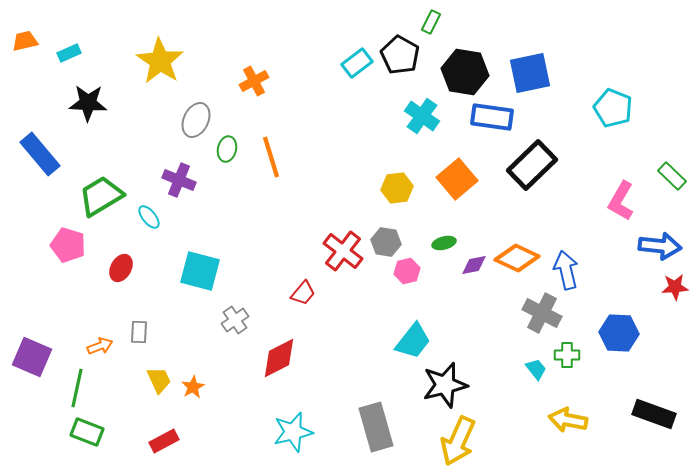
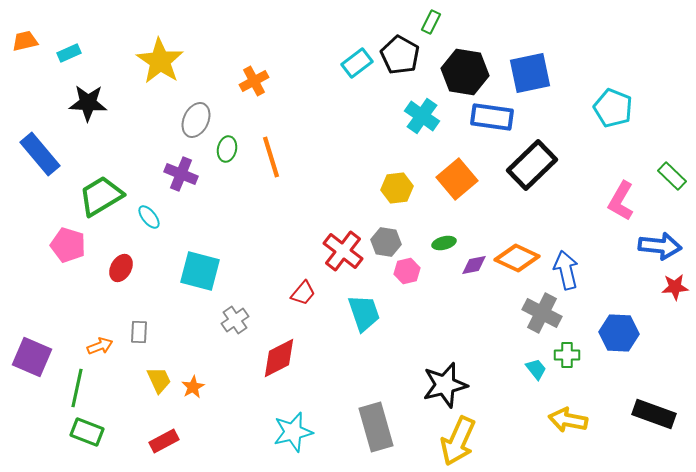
purple cross at (179, 180): moved 2 px right, 6 px up
cyan trapezoid at (413, 341): moved 49 px left, 28 px up; rotated 57 degrees counterclockwise
